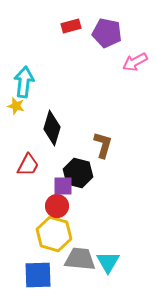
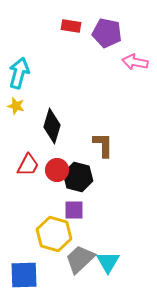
red rectangle: rotated 24 degrees clockwise
pink arrow: rotated 40 degrees clockwise
cyan arrow: moved 5 px left, 9 px up; rotated 8 degrees clockwise
black diamond: moved 2 px up
brown L-shape: rotated 16 degrees counterclockwise
black hexagon: moved 4 px down
purple square: moved 11 px right, 24 px down
red circle: moved 36 px up
gray trapezoid: rotated 48 degrees counterclockwise
blue square: moved 14 px left
